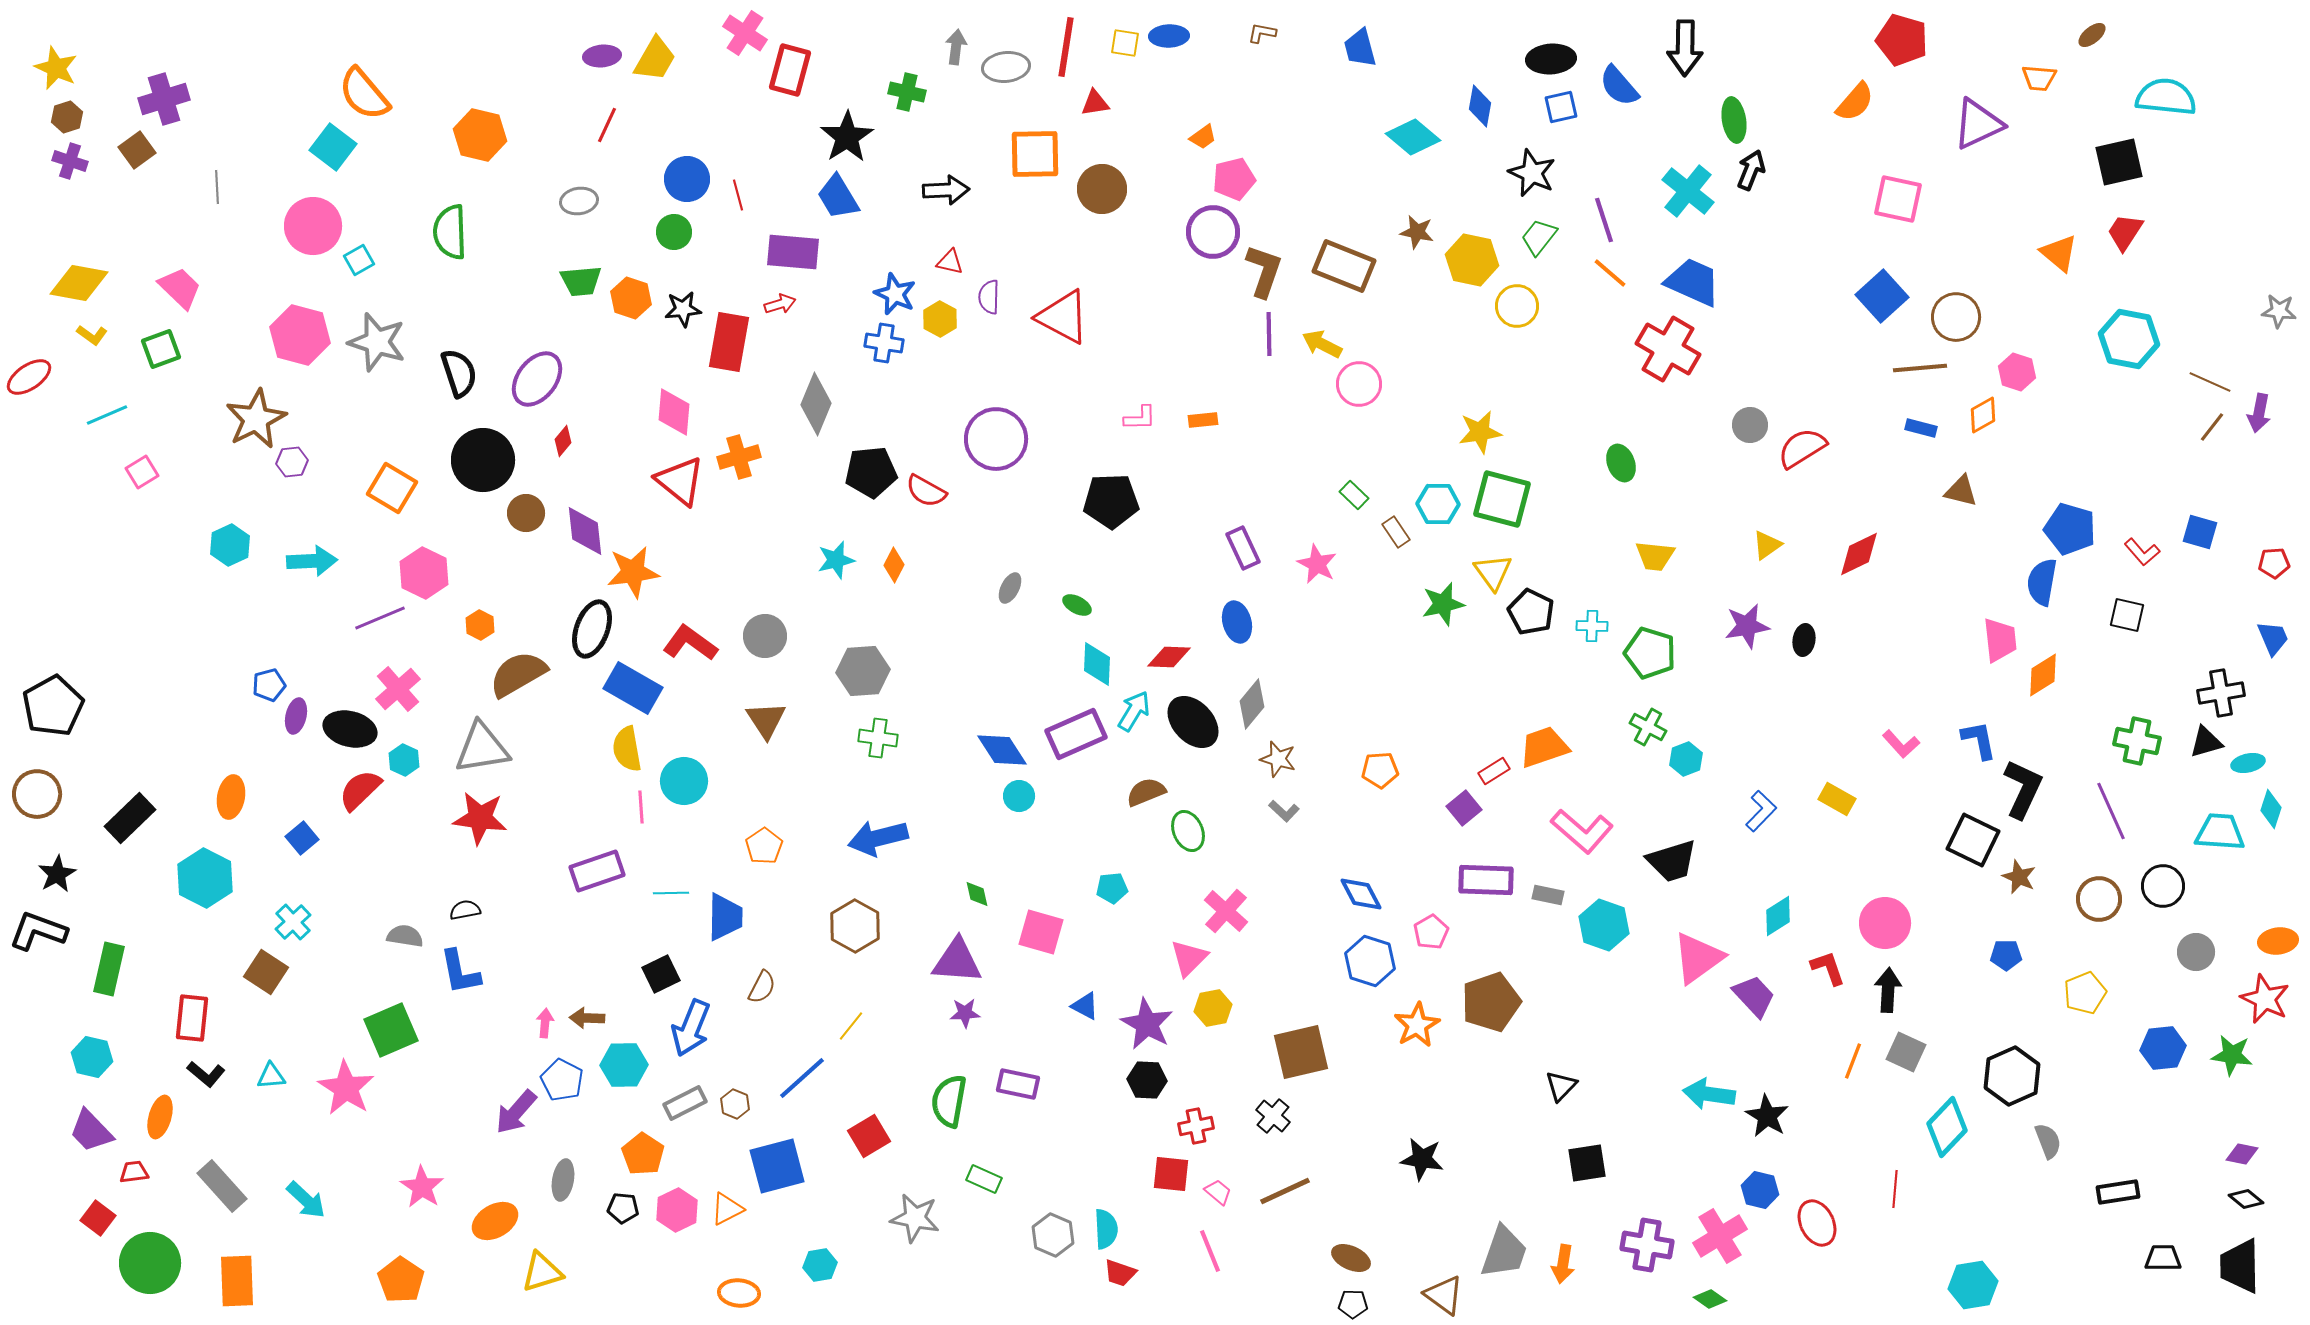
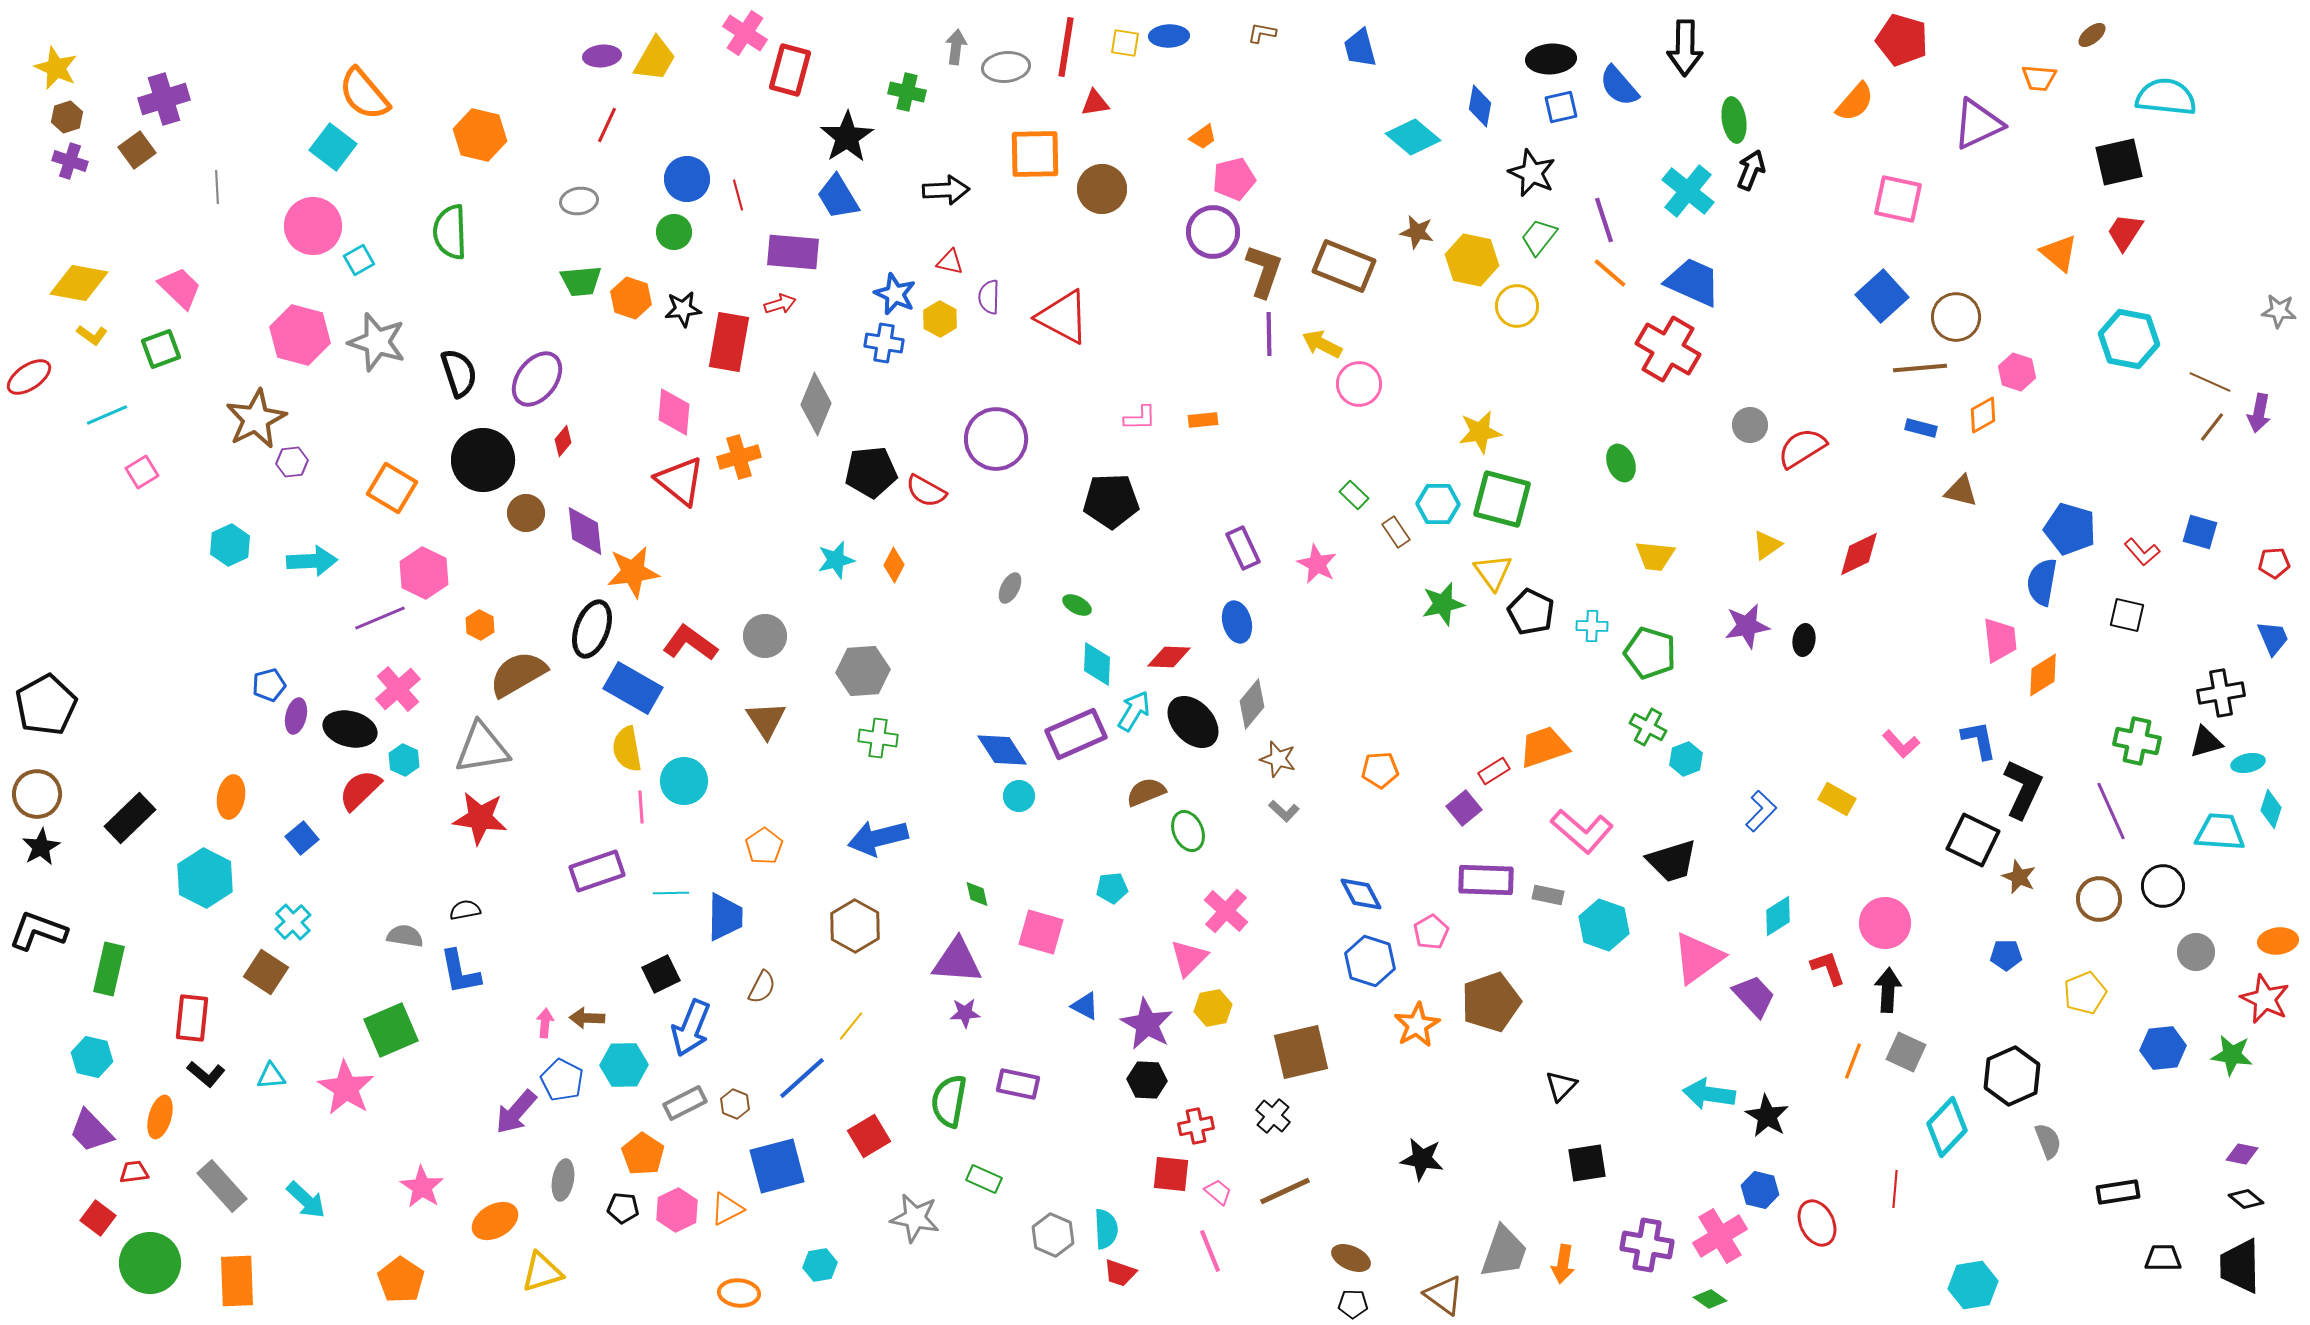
black pentagon at (53, 706): moved 7 px left, 1 px up
black star at (57, 874): moved 16 px left, 27 px up
